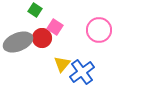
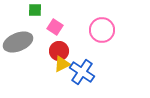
green square: rotated 32 degrees counterclockwise
pink circle: moved 3 px right
red circle: moved 17 px right, 13 px down
yellow triangle: rotated 24 degrees clockwise
blue cross: rotated 20 degrees counterclockwise
